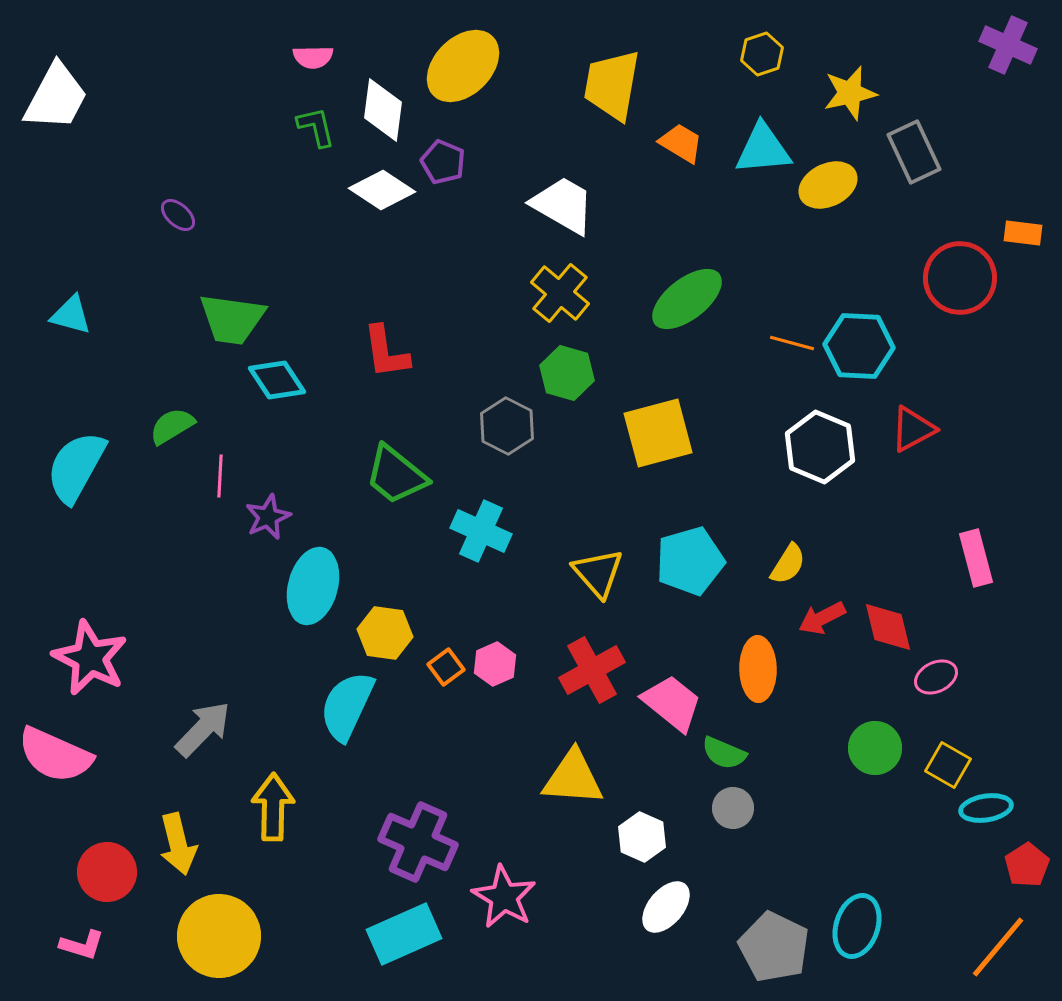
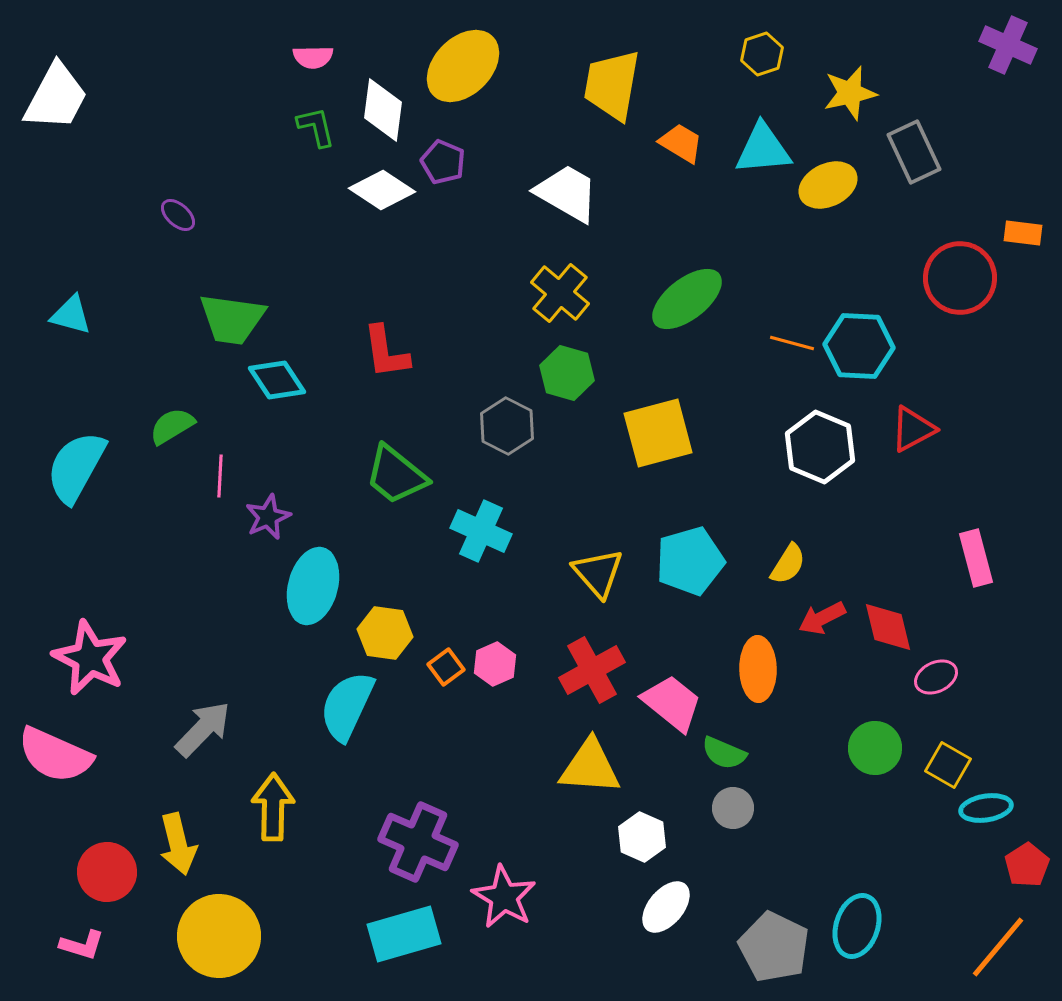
white trapezoid at (563, 205): moved 4 px right, 12 px up
yellow triangle at (573, 778): moved 17 px right, 11 px up
cyan rectangle at (404, 934): rotated 8 degrees clockwise
